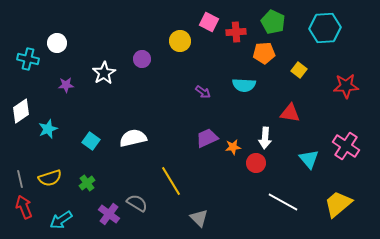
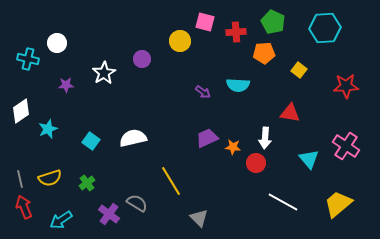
pink square: moved 4 px left; rotated 12 degrees counterclockwise
cyan semicircle: moved 6 px left
orange star: rotated 14 degrees clockwise
